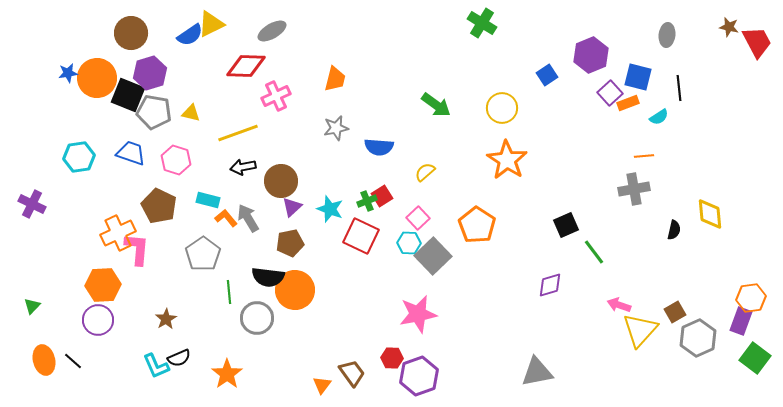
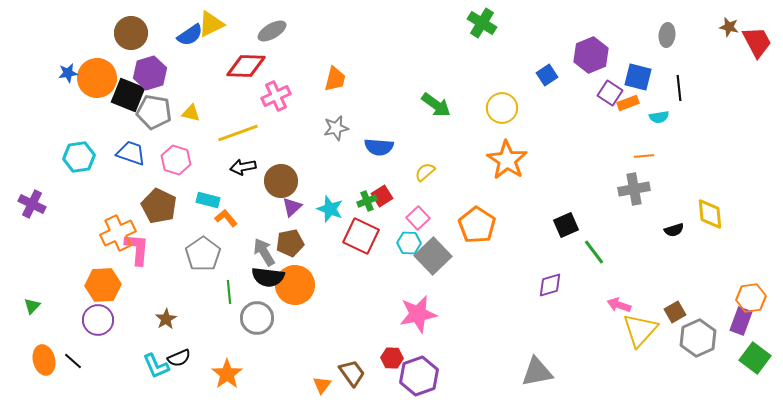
purple square at (610, 93): rotated 15 degrees counterclockwise
cyan semicircle at (659, 117): rotated 24 degrees clockwise
gray arrow at (248, 218): moved 16 px right, 34 px down
black semicircle at (674, 230): rotated 60 degrees clockwise
orange circle at (295, 290): moved 5 px up
